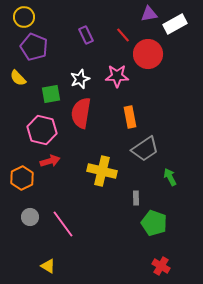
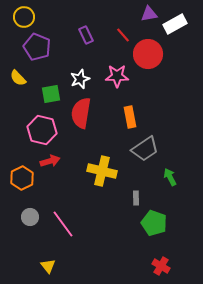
purple pentagon: moved 3 px right
yellow triangle: rotated 21 degrees clockwise
